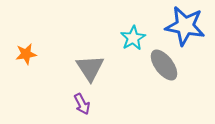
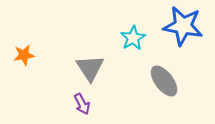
blue star: moved 2 px left
orange star: moved 2 px left, 1 px down
gray ellipse: moved 16 px down
